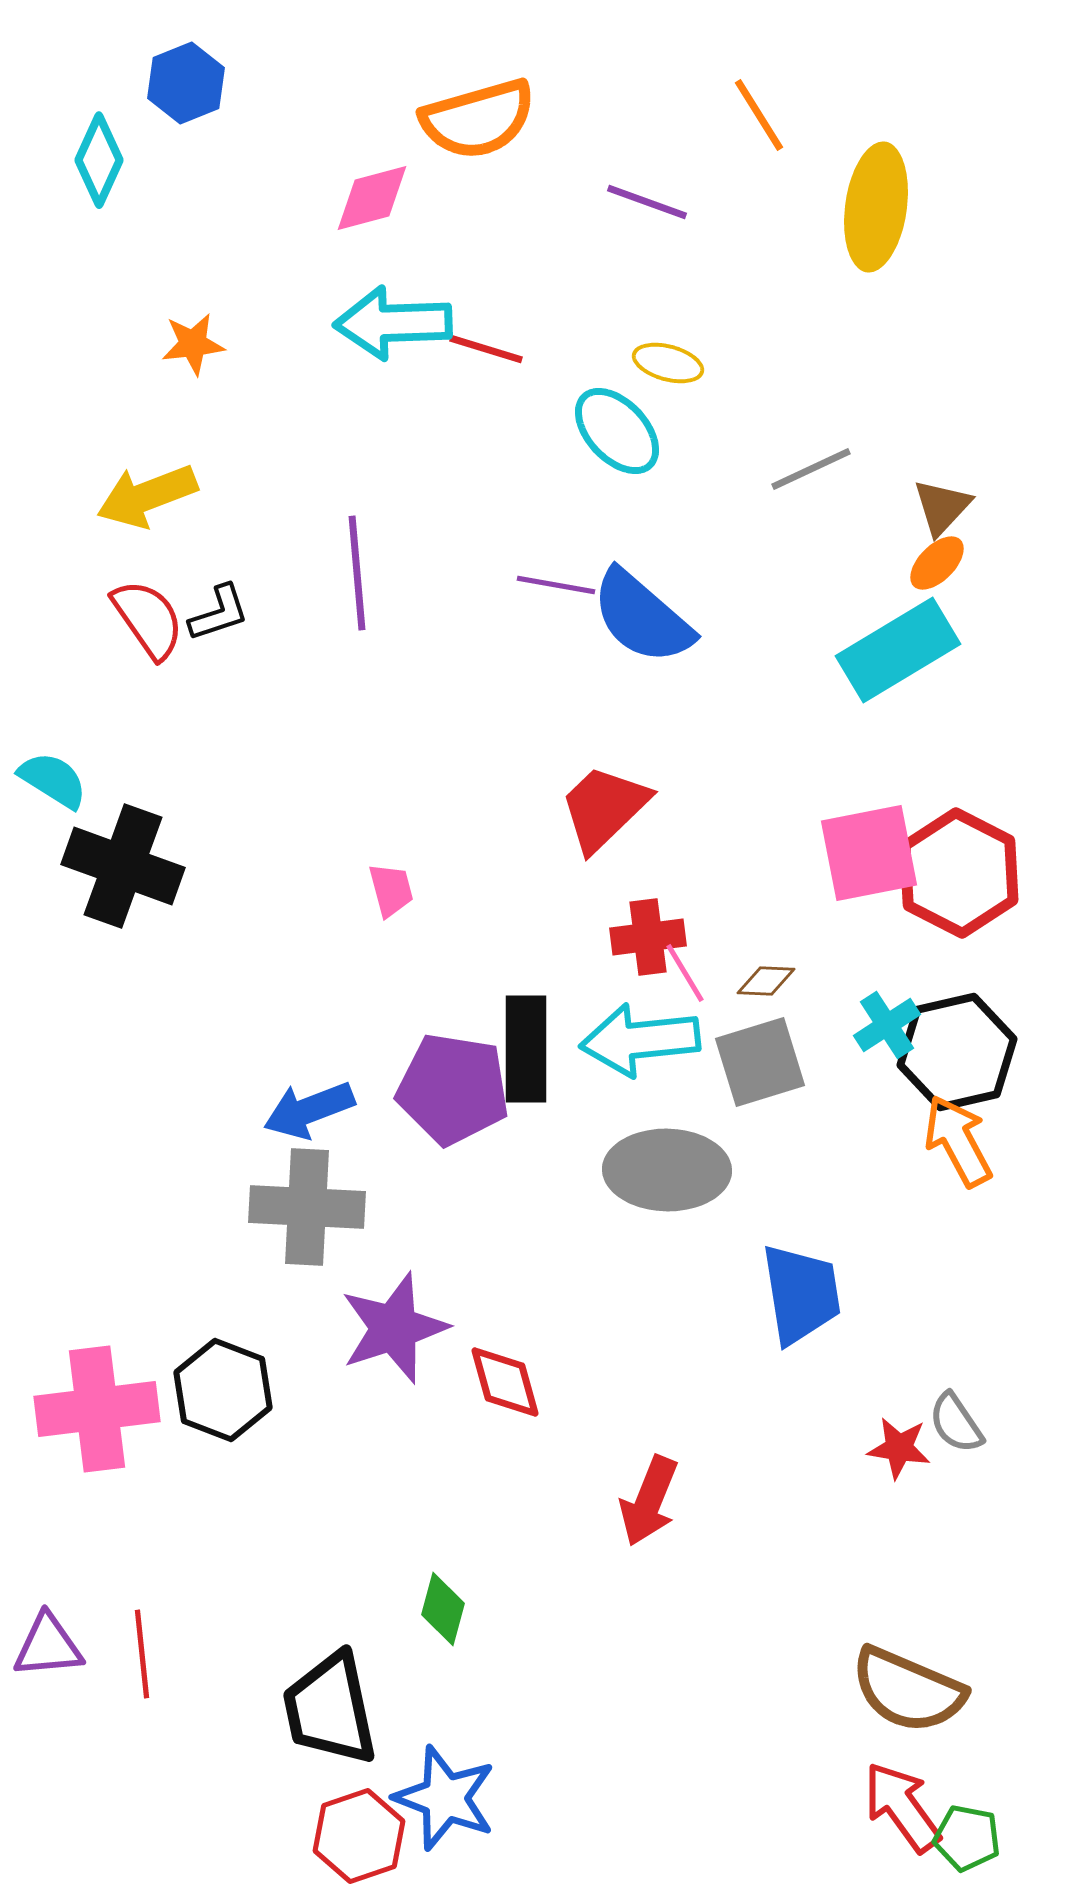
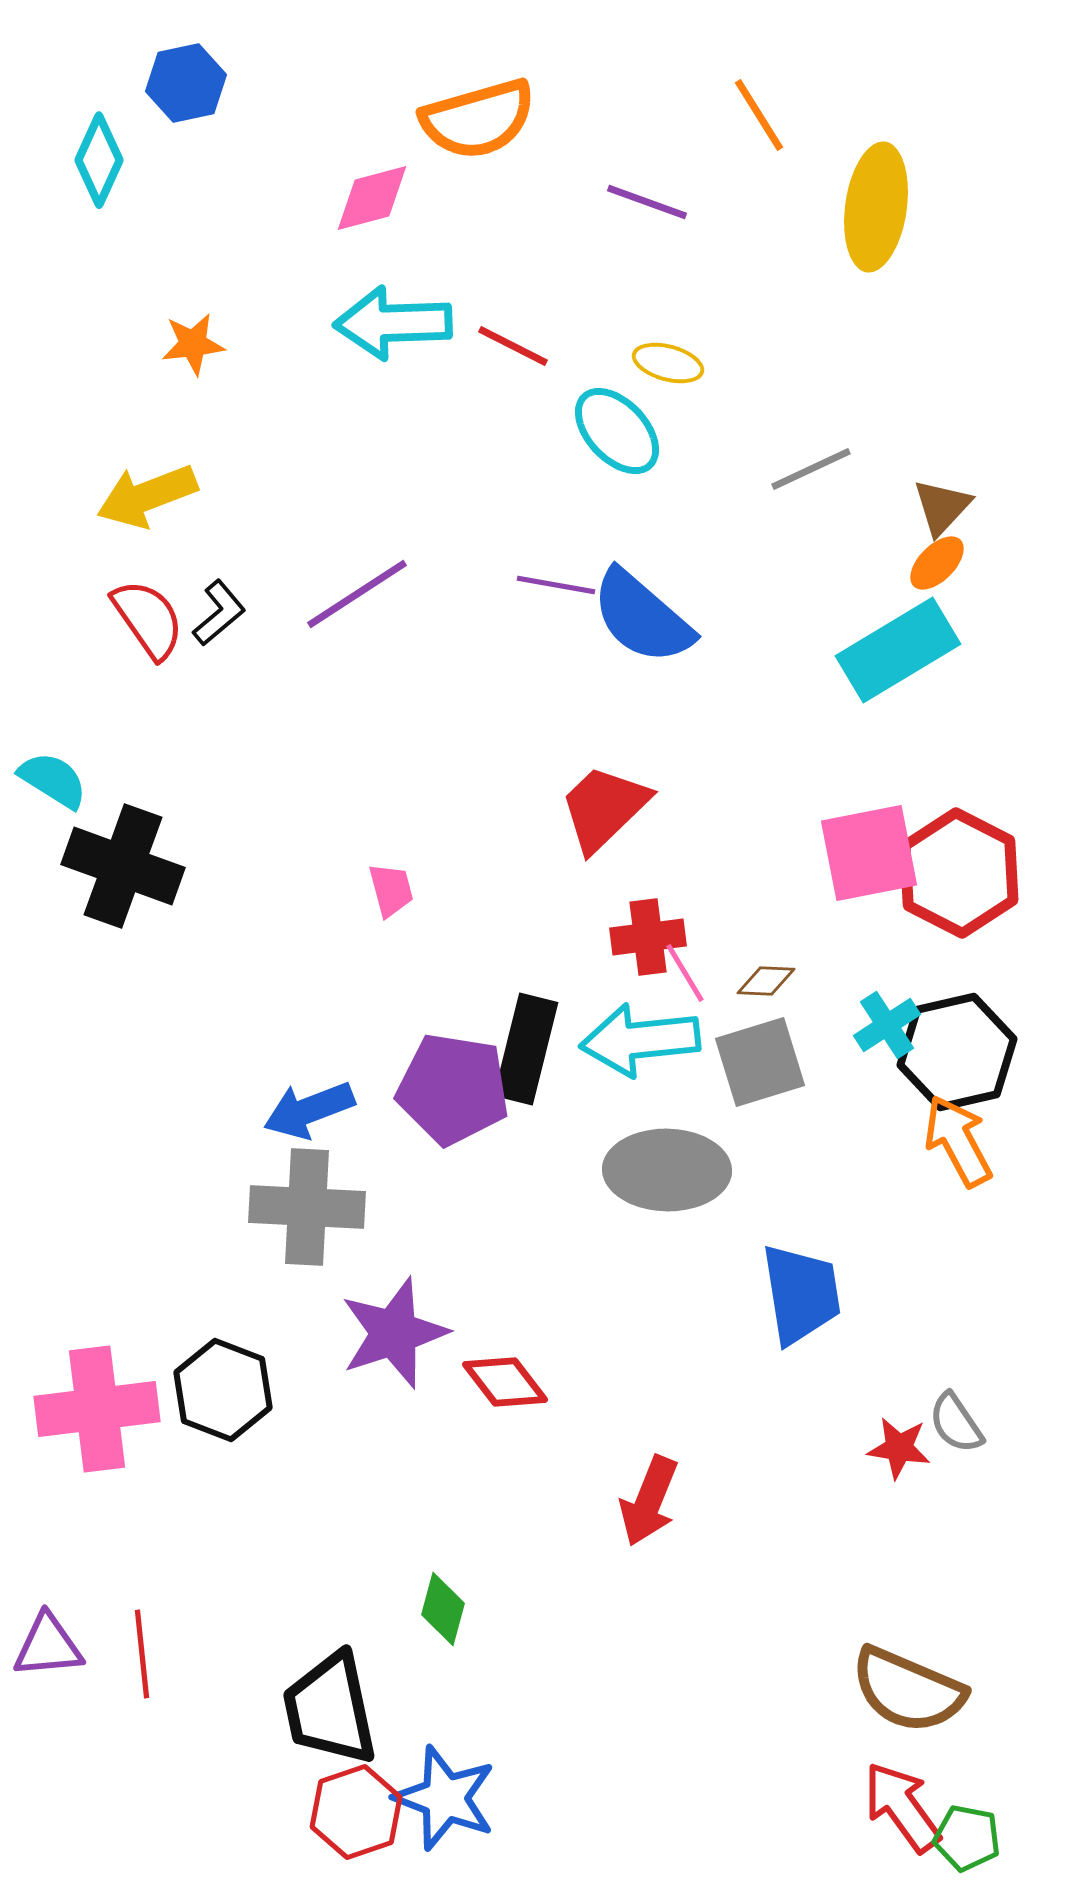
blue hexagon at (186, 83): rotated 10 degrees clockwise
red line at (486, 349): moved 27 px right, 3 px up; rotated 10 degrees clockwise
purple line at (357, 573): moved 21 px down; rotated 62 degrees clockwise
black L-shape at (219, 613): rotated 22 degrees counterclockwise
black rectangle at (526, 1049): rotated 14 degrees clockwise
purple star at (394, 1328): moved 5 px down
red diamond at (505, 1382): rotated 22 degrees counterclockwise
red hexagon at (359, 1836): moved 3 px left, 24 px up
